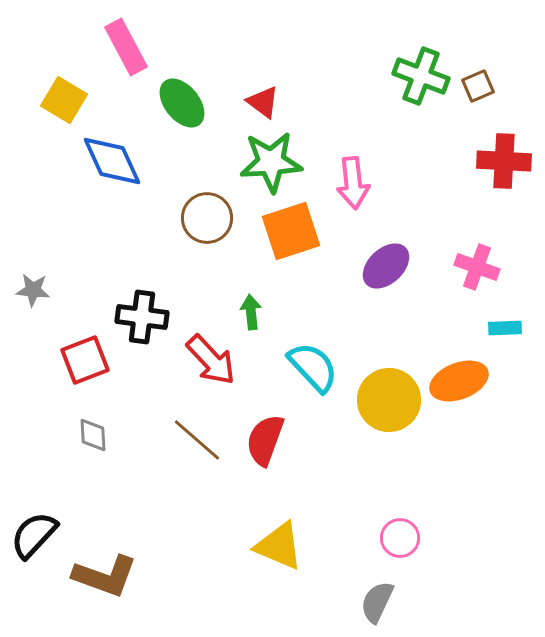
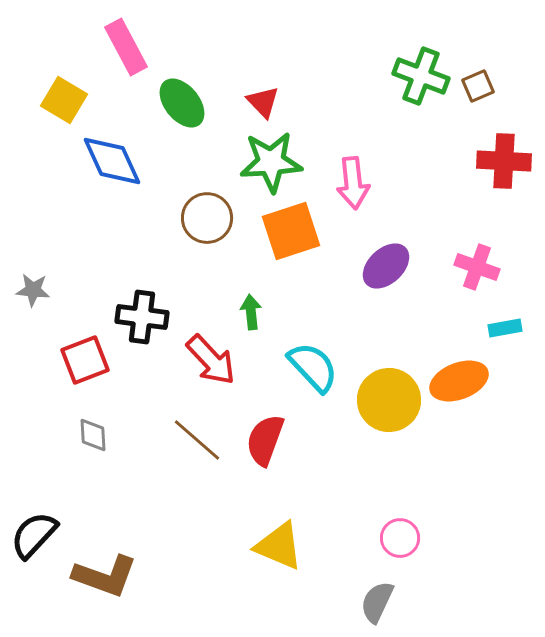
red triangle: rotated 9 degrees clockwise
cyan rectangle: rotated 8 degrees counterclockwise
